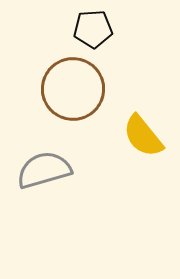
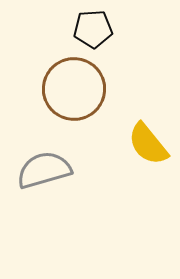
brown circle: moved 1 px right
yellow semicircle: moved 5 px right, 8 px down
